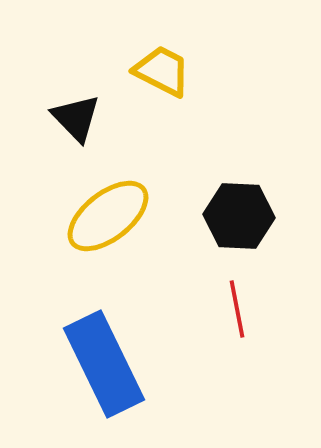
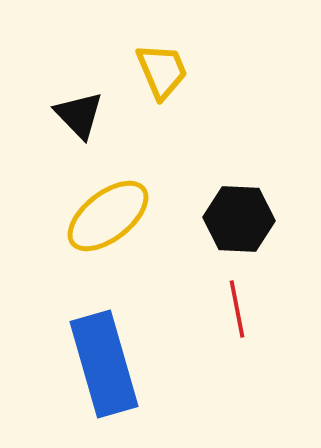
yellow trapezoid: rotated 40 degrees clockwise
black triangle: moved 3 px right, 3 px up
black hexagon: moved 3 px down
blue rectangle: rotated 10 degrees clockwise
